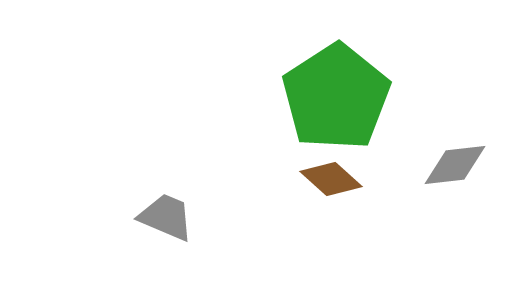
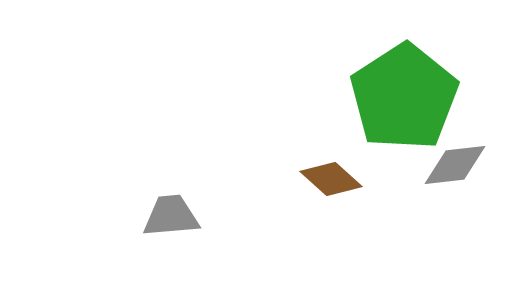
green pentagon: moved 68 px right
gray trapezoid: moved 5 px right, 1 px up; rotated 28 degrees counterclockwise
